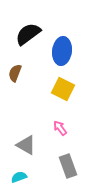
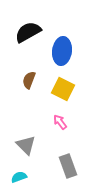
black semicircle: moved 2 px up; rotated 8 degrees clockwise
brown semicircle: moved 14 px right, 7 px down
pink arrow: moved 6 px up
gray triangle: rotated 15 degrees clockwise
